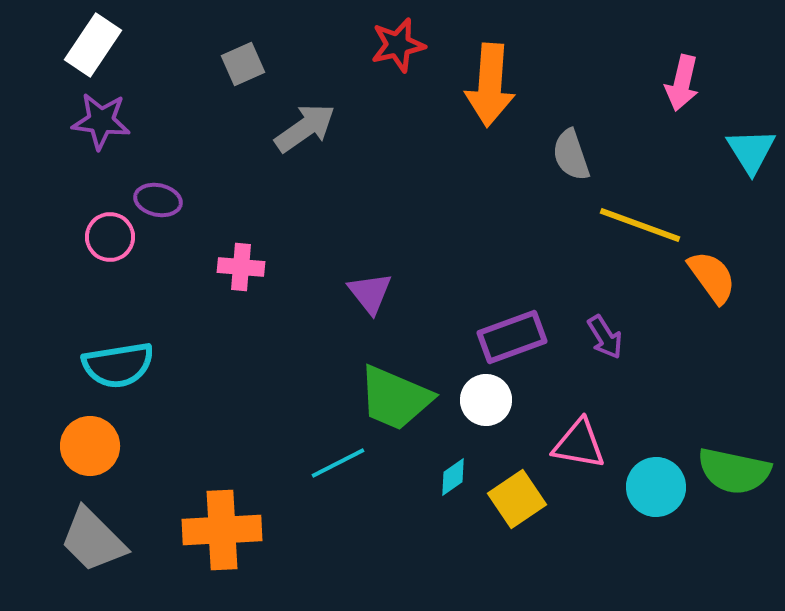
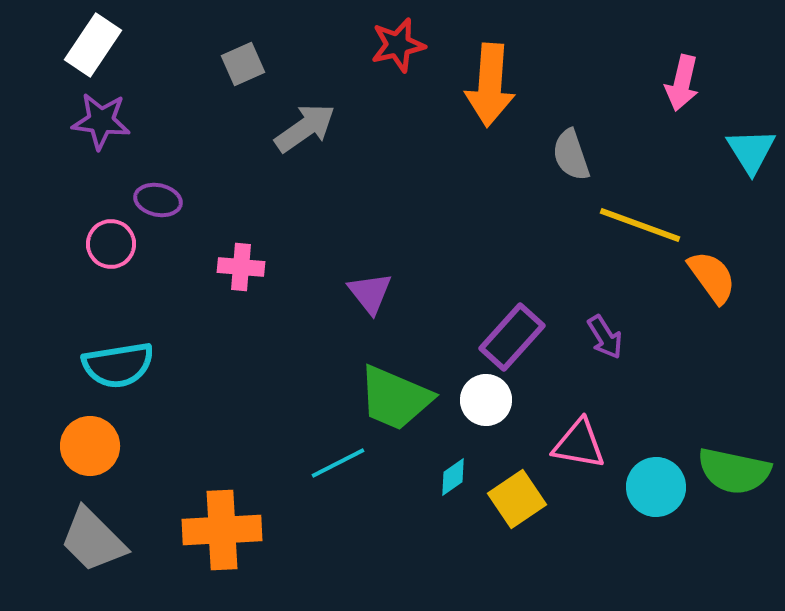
pink circle: moved 1 px right, 7 px down
purple rectangle: rotated 28 degrees counterclockwise
